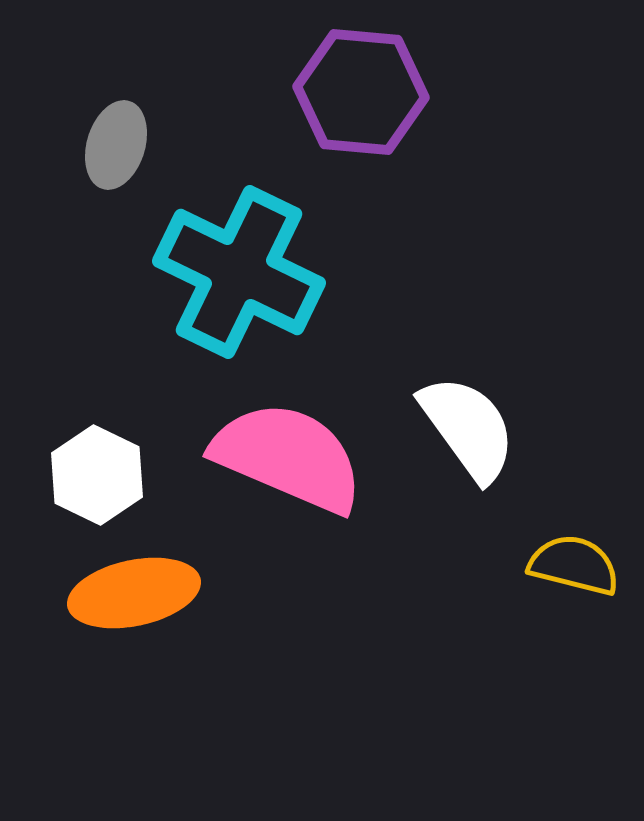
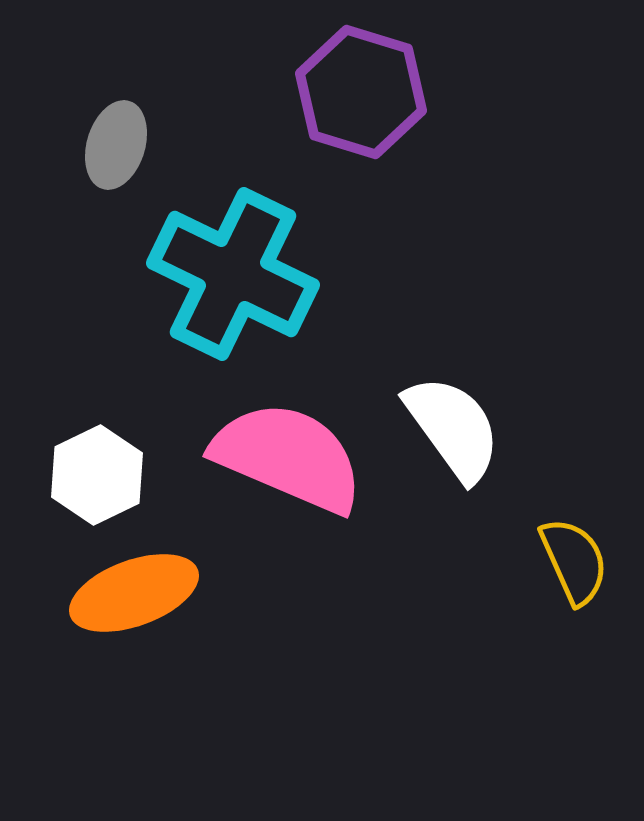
purple hexagon: rotated 12 degrees clockwise
cyan cross: moved 6 px left, 2 px down
white semicircle: moved 15 px left
white hexagon: rotated 8 degrees clockwise
yellow semicircle: moved 4 px up; rotated 52 degrees clockwise
orange ellipse: rotated 8 degrees counterclockwise
